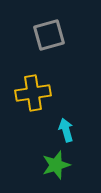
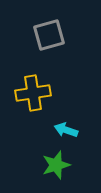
cyan arrow: rotated 55 degrees counterclockwise
